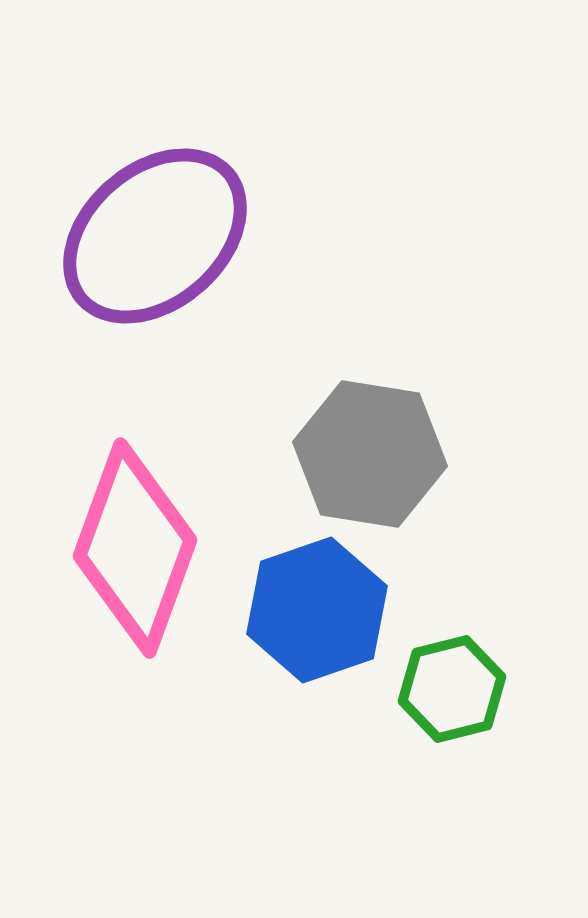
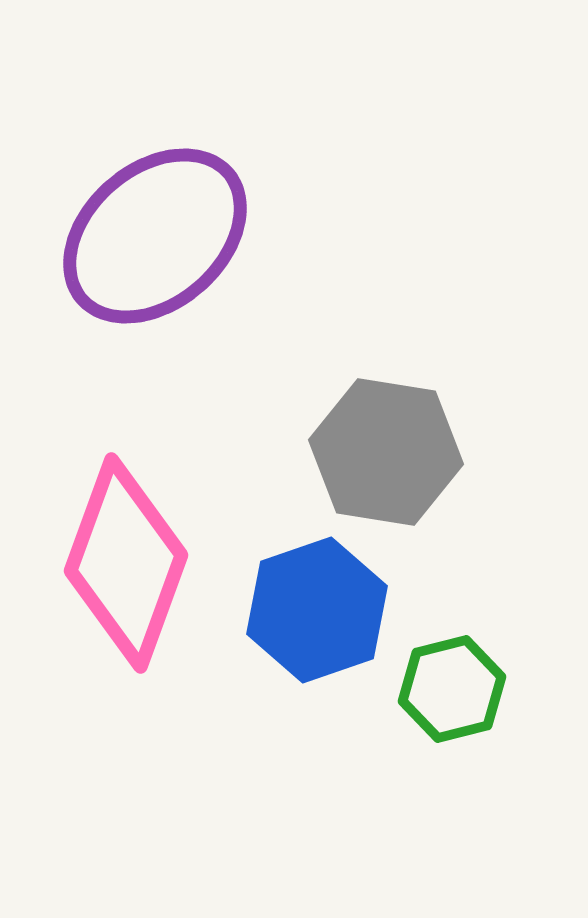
gray hexagon: moved 16 px right, 2 px up
pink diamond: moved 9 px left, 15 px down
